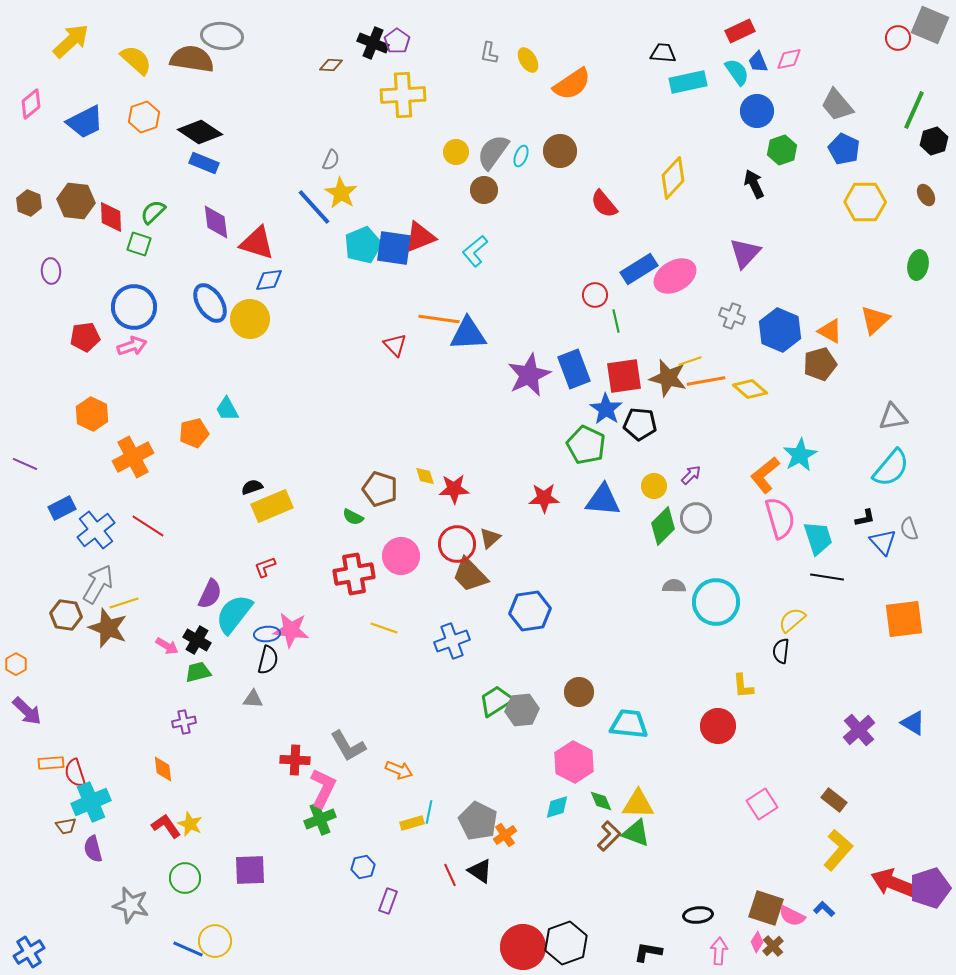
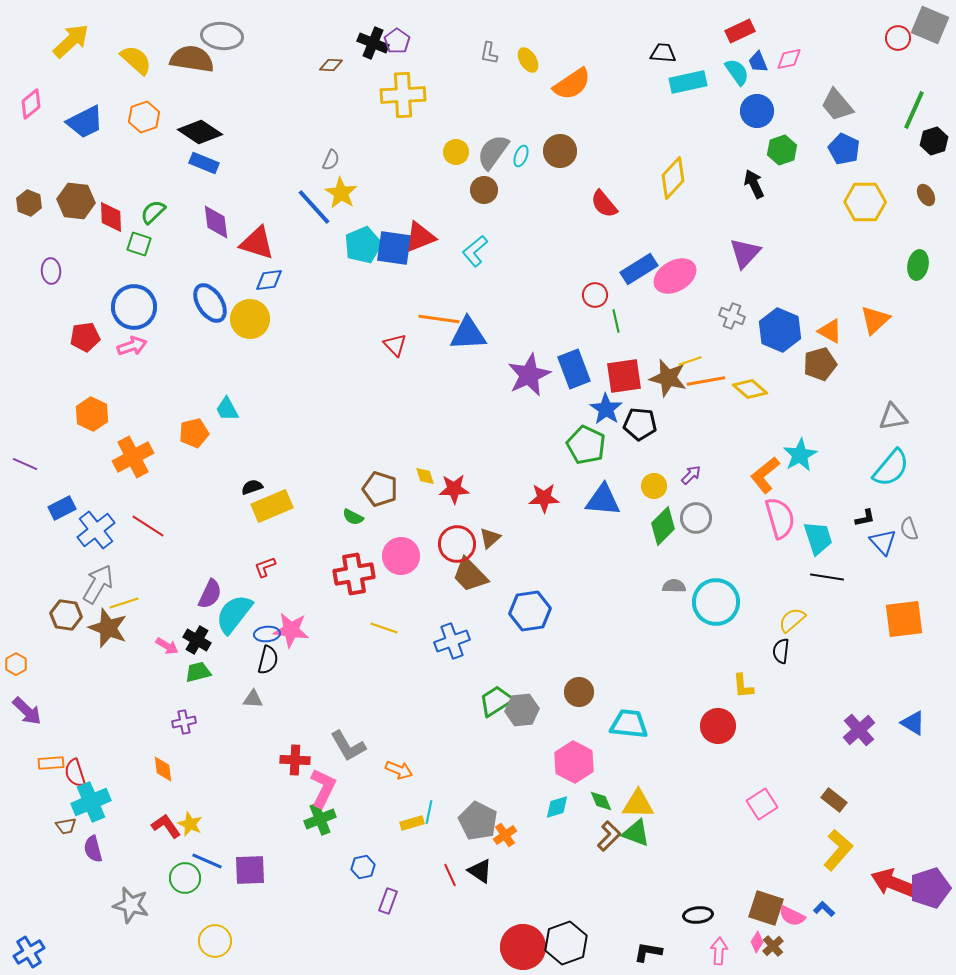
blue line at (188, 949): moved 19 px right, 88 px up
